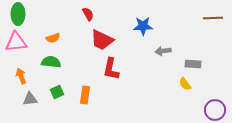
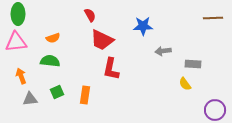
red semicircle: moved 2 px right, 1 px down
green semicircle: moved 1 px left, 1 px up
